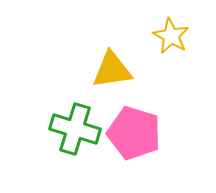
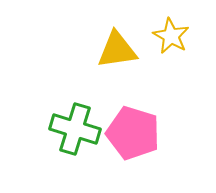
yellow triangle: moved 5 px right, 20 px up
pink pentagon: moved 1 px left
